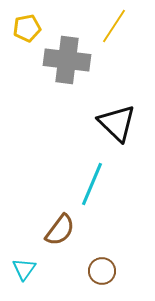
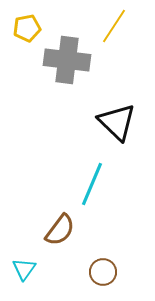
black triangle: moved 1 px up
brown circle: moved 1 px right, 1 px down
